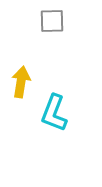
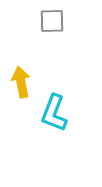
yellow arrow: rotated 20 degrees counterclockwise
